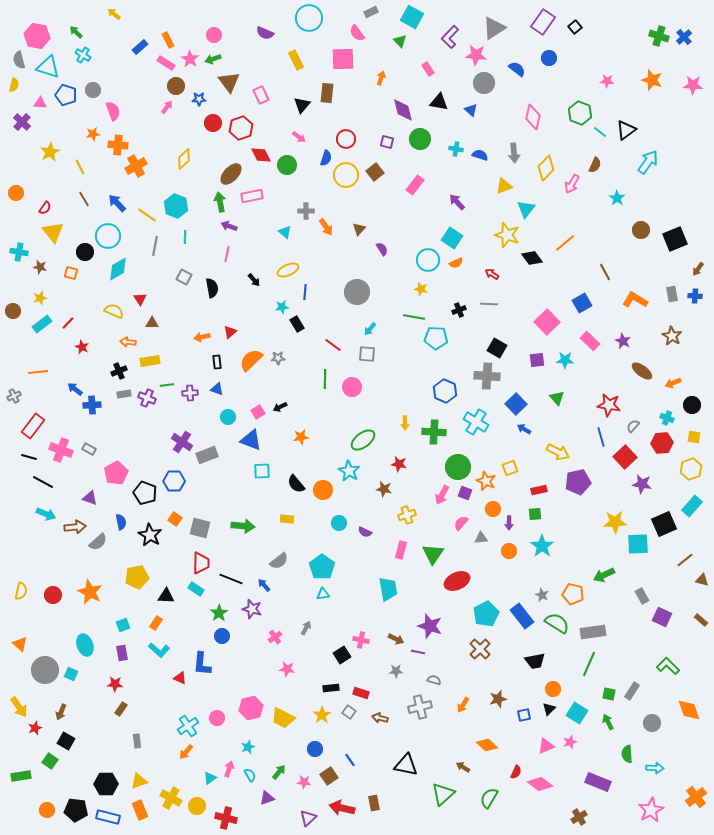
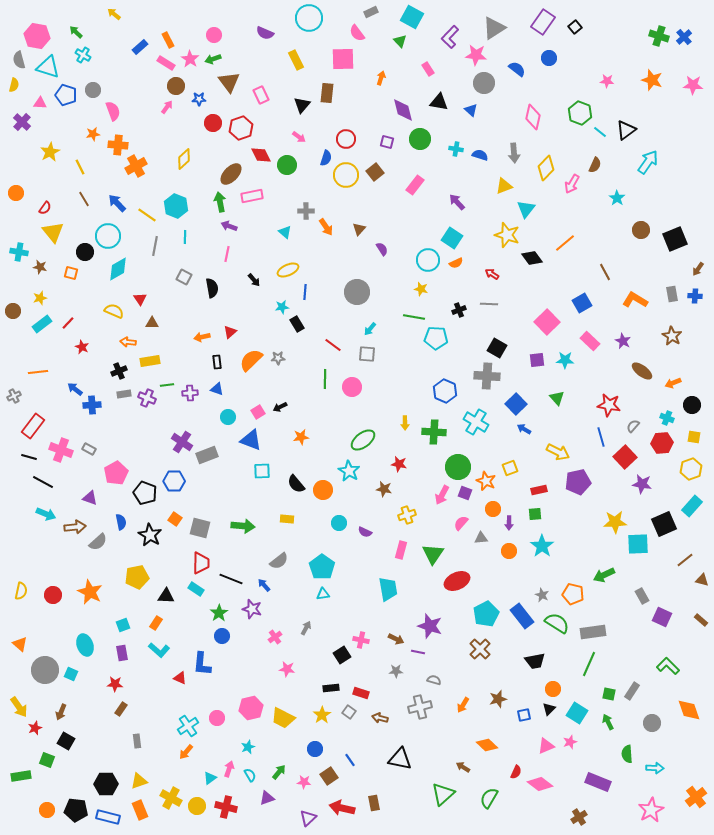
green square at (50, 761): moved 3 px left, 1 px up; rotated 14 degrees counterclockwise
black triangle at (406, 765): moved 6 px left, 6 px up
red cross at (226, 818): moved 11 px up
